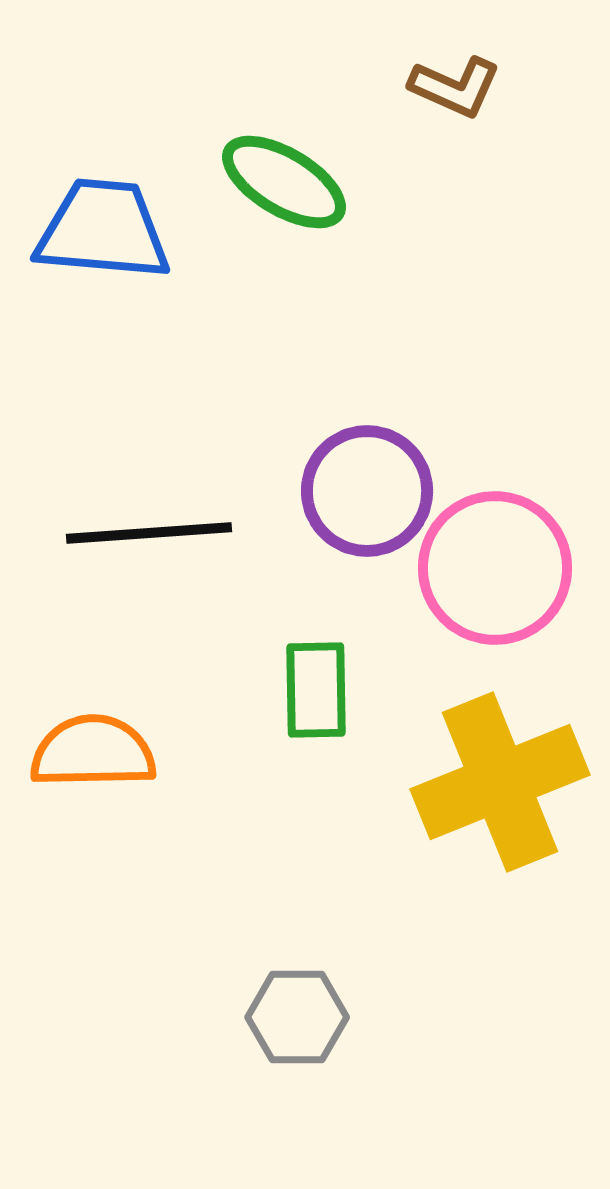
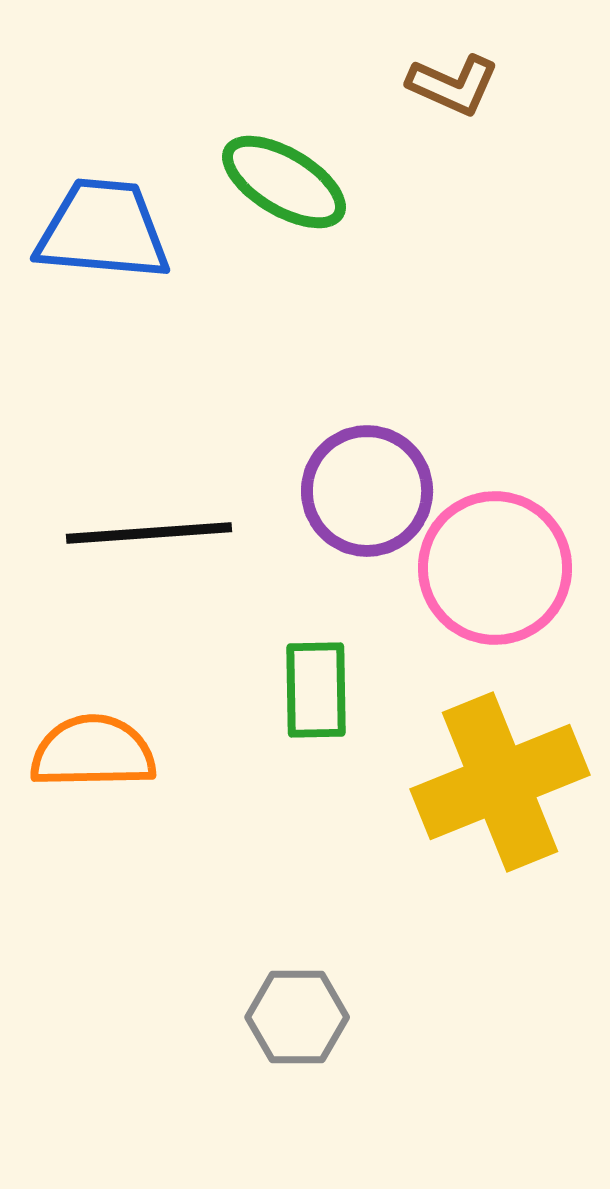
brown L-shape: moved 2 px left, 2 px up
